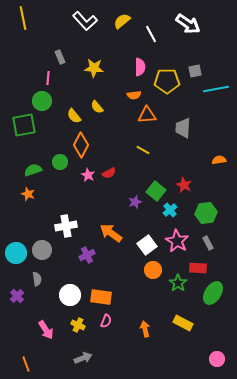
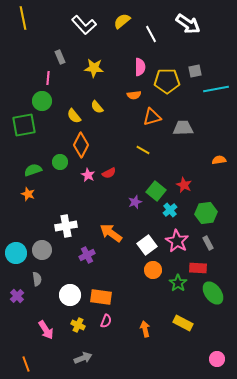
white L-shape at (85, 21): moved 1 px left, 4 px down
orange triangle at (147, 115): moved 5 px right, 2 px down; rotated 12 degrees counterclockwise
gray trapezoid at (183, 128): rotated 85 degrees clockwise
green ellipse at (213, 293): rotated 70 degrees counterclockwise
